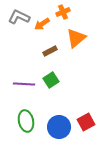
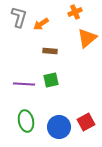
orange cross: moved 12 px right
gray L-shape: rotated 80 degrees clockwise
orange arrow: moved 1 px left
orange triangle: moved 11 px right
brown rectangle: rotated 32 degrees clockwise
green square: rotated 21 degrees clockwise
